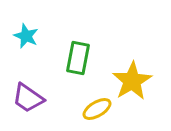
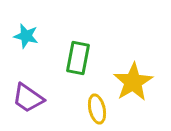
cyan star: rotated 10 degrees counterclockwise
yellow star: moved 1 px right, 1 px down
yellow ellipse: rotated 72 degrees counterclockwise
